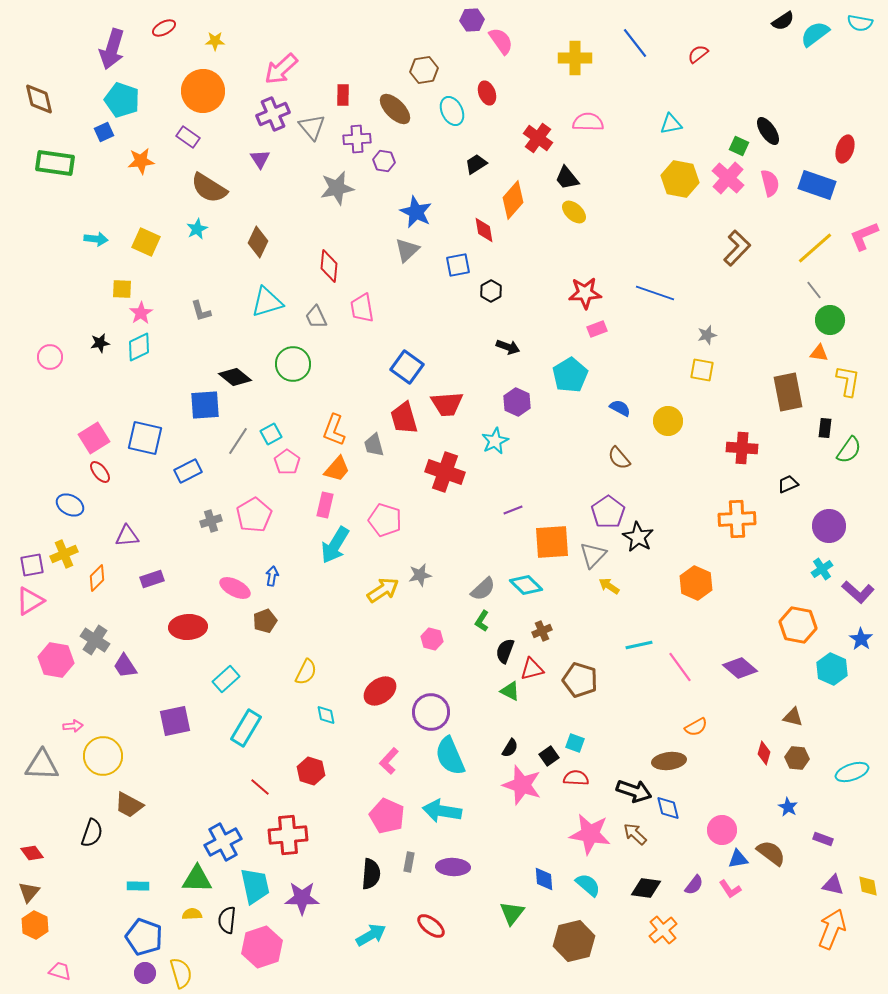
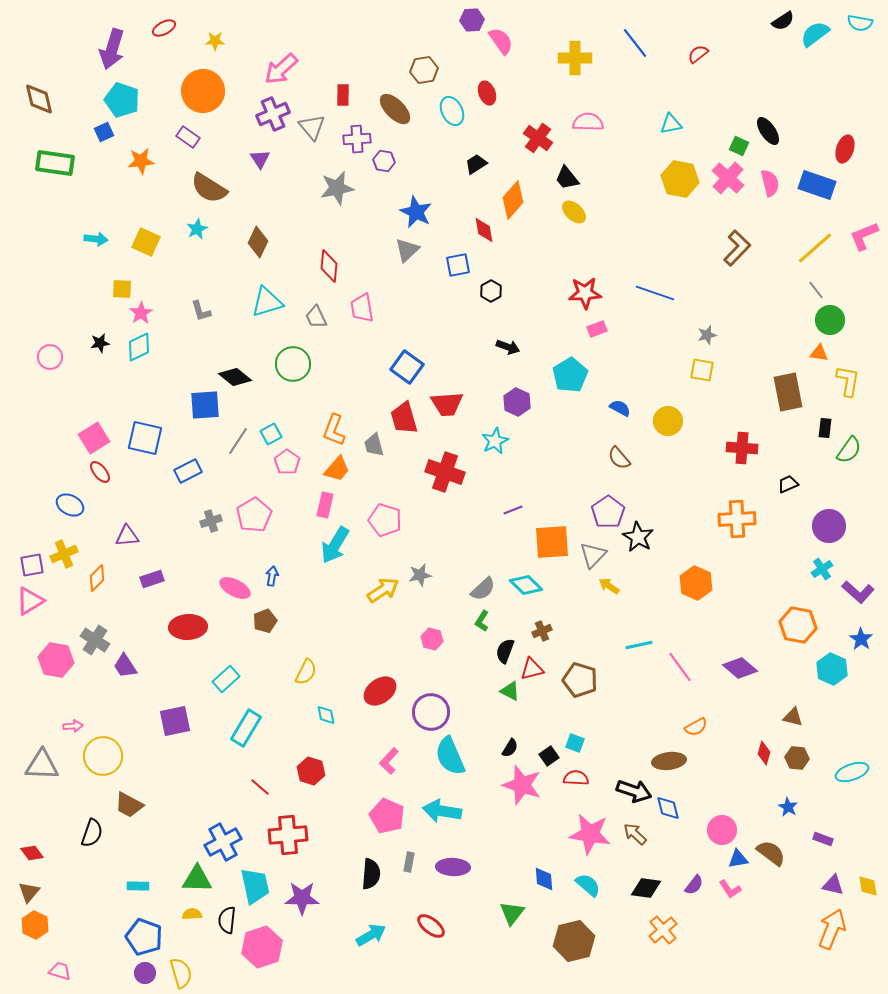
gray line at (814, 290): moved 2 px right
